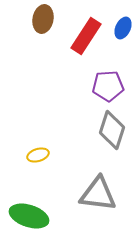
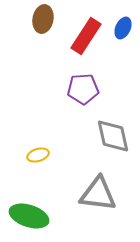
purple pentagon: moved 25 px left, 3 px down
gray diamond: moved 1 px right, 6 px down; rotated 30 degrees counterclockwise
